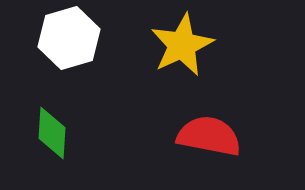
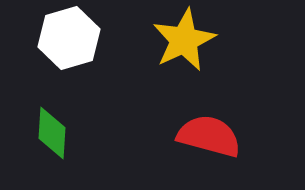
yellow star: moved 2 px right, 5 px up
red semicircle: rotated 4 degrees clockwise
